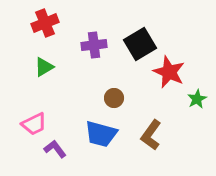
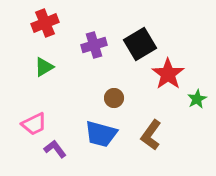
purple cross: rotated 10 degrees counterclockwise
red star: moved 1 px left, 2 px down; rotated 12 degrees clockwise
